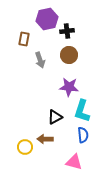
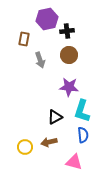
brown arrow: moved 4 px right, 3 px down; rotated 14 degrees counterclockwise
